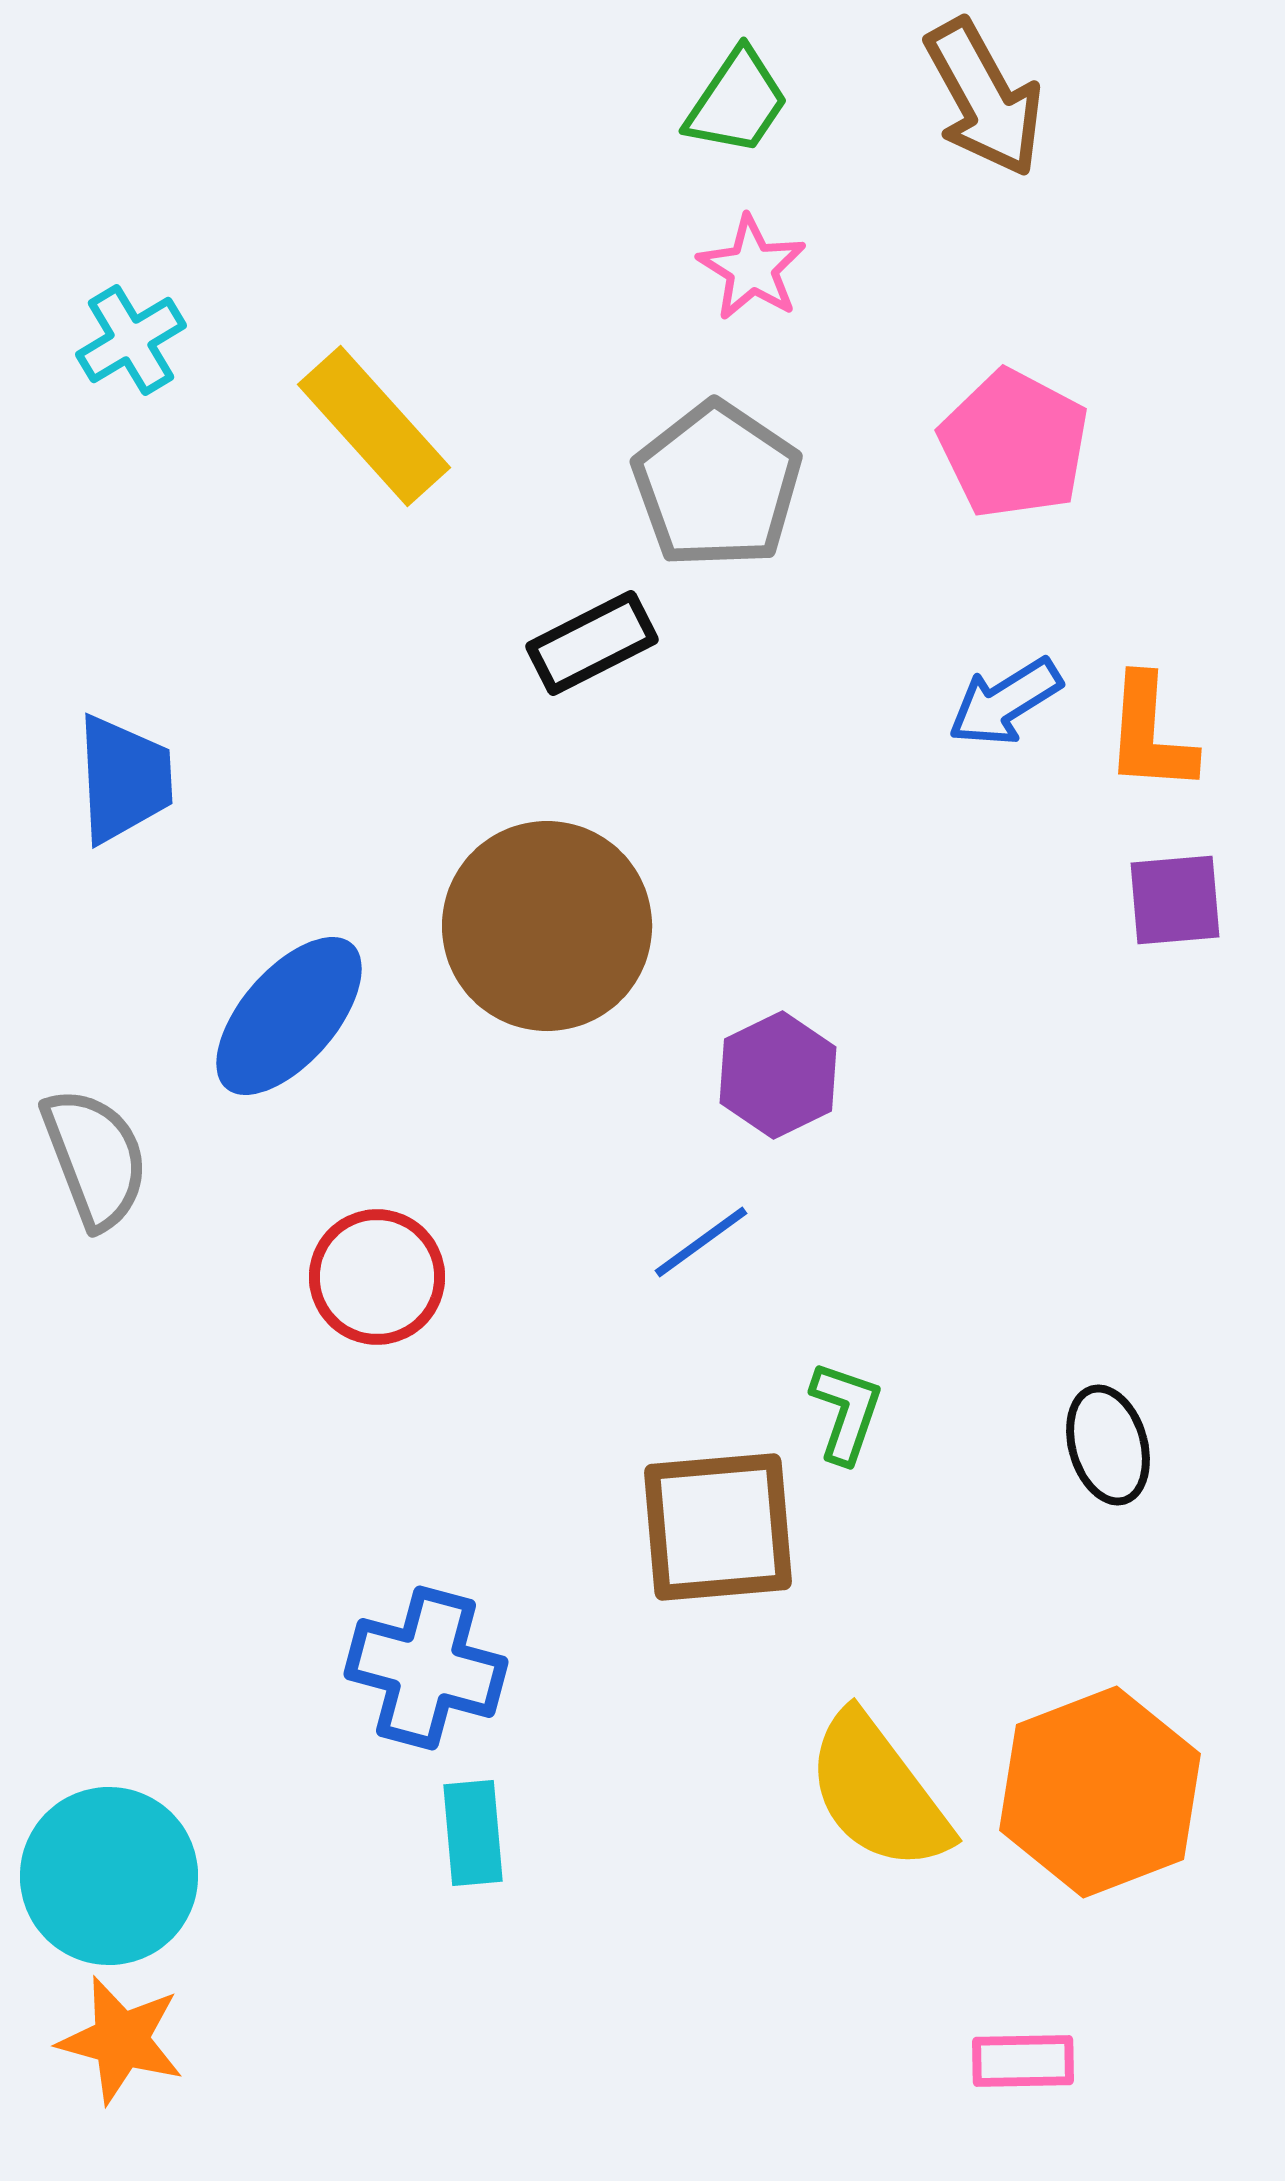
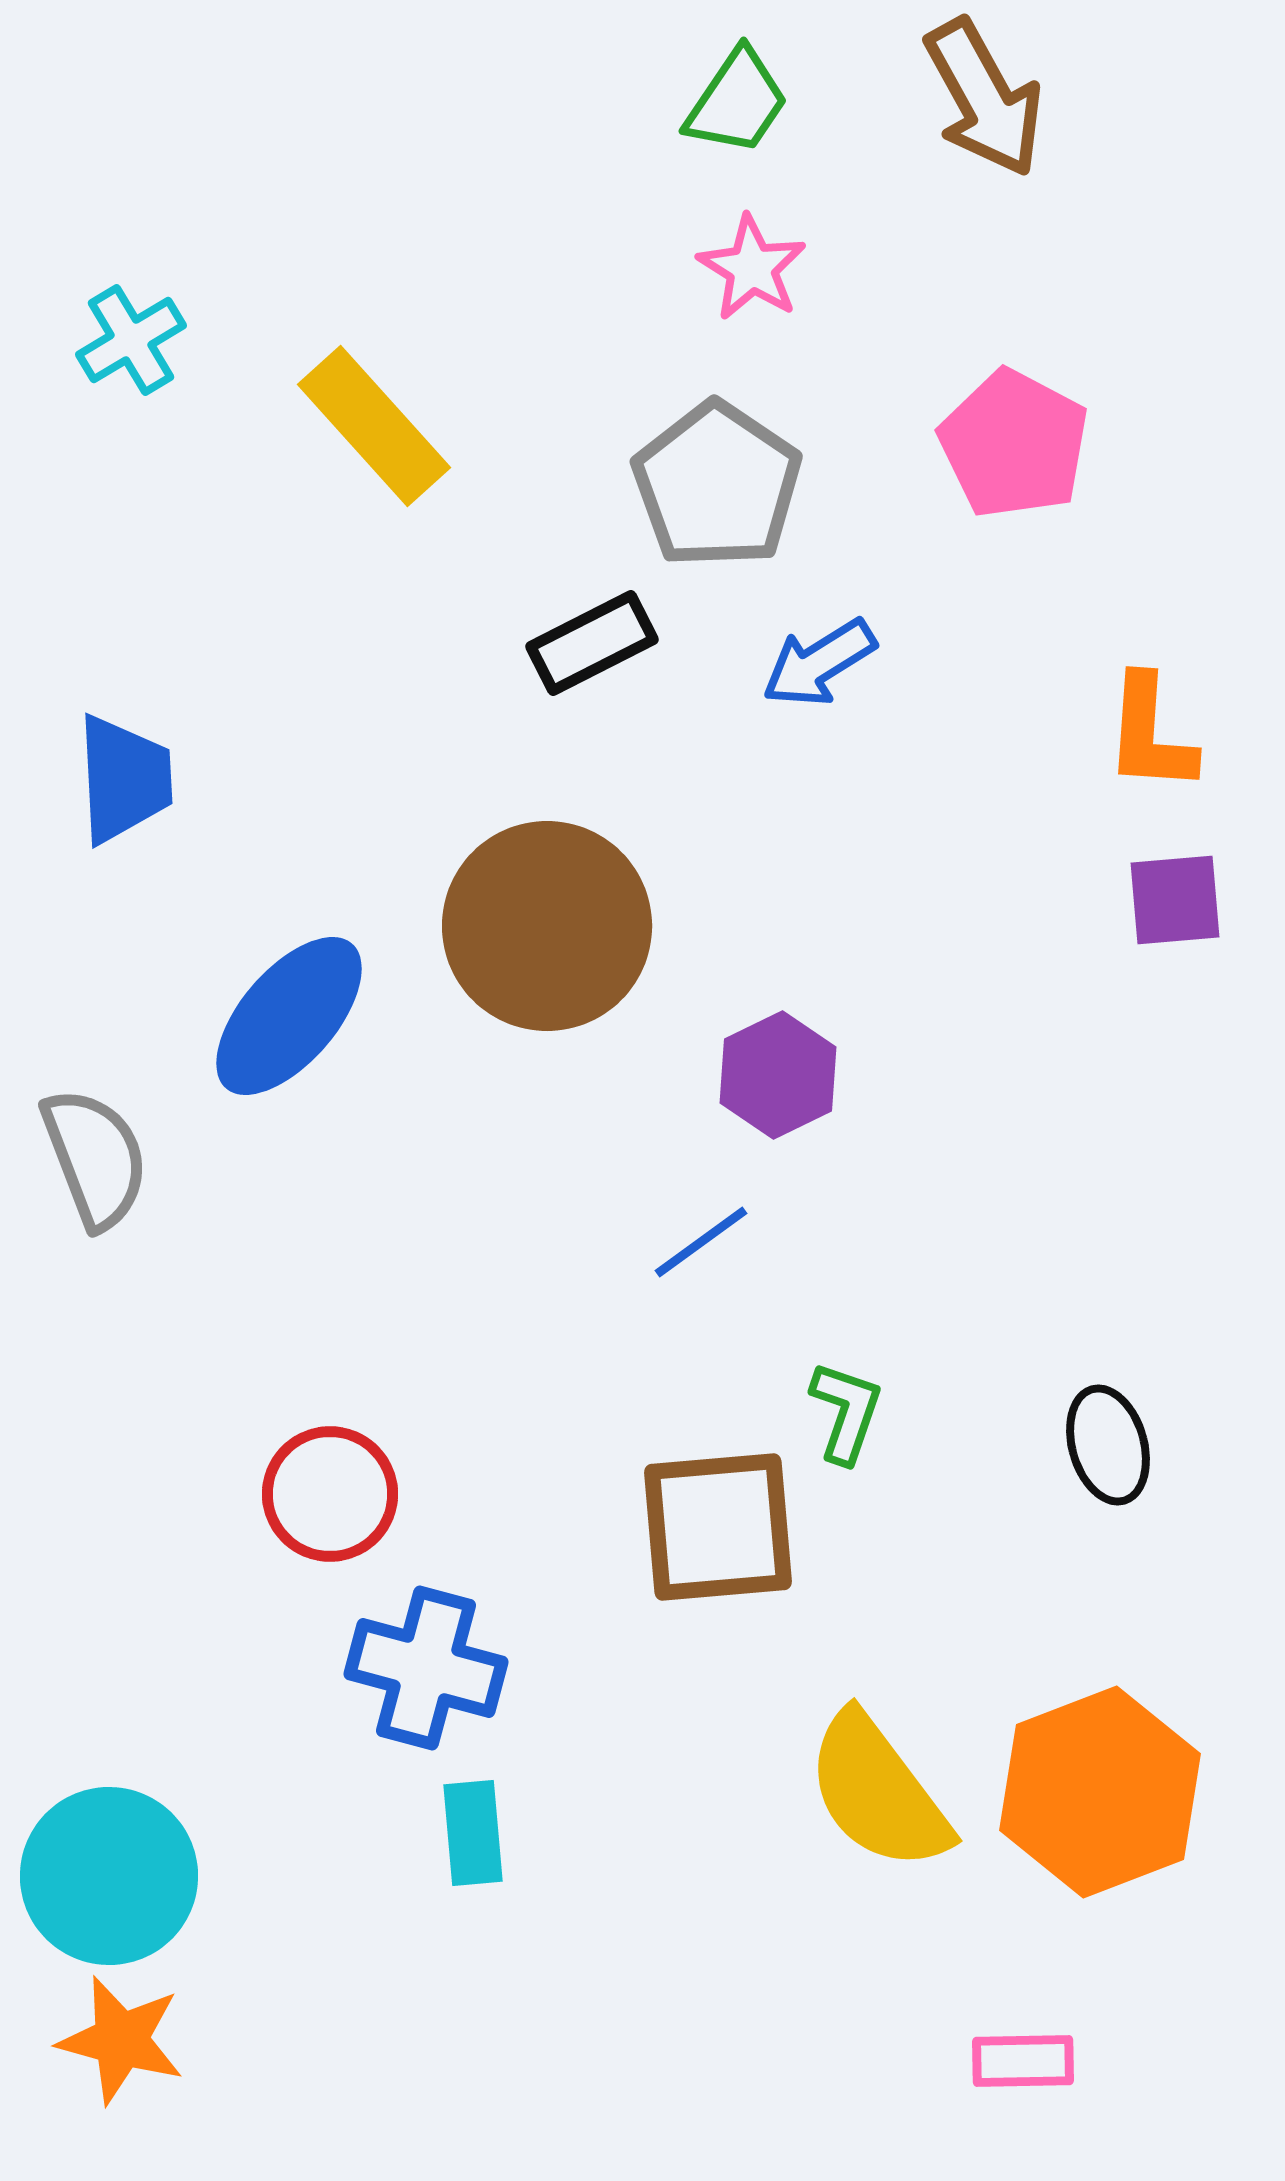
blue arrow: moved 186 px left, 39 px up
red circle: moved 47 px left, 217 px down
